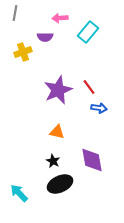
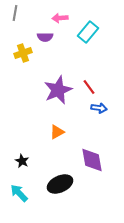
yellow cross: moved 1 px down
orange triangle: rotated 42 degrees counterclockwise
black star: moved 31 px left
